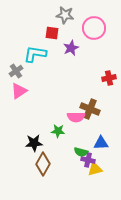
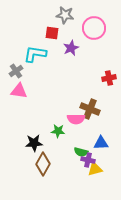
pink triangle: rotated 42 degrees clockwise
pink semicircle: moved 2 px down
